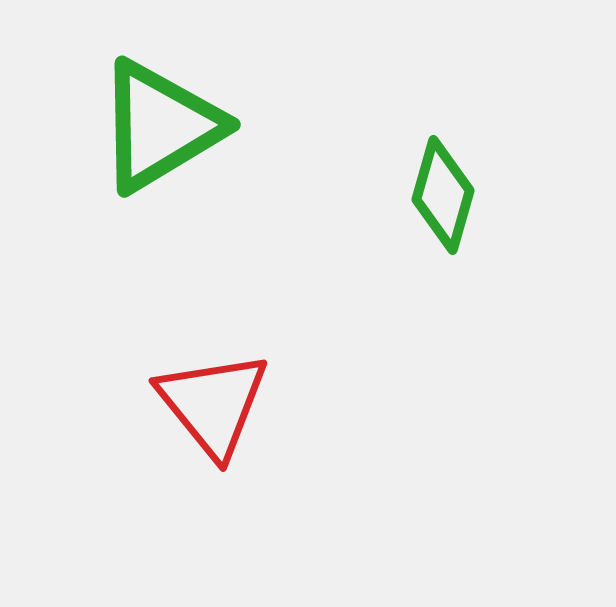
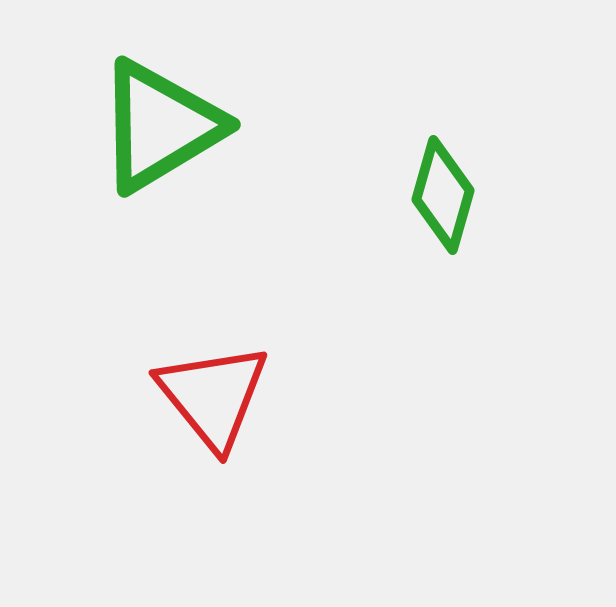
red triangle: moved 8 px up
